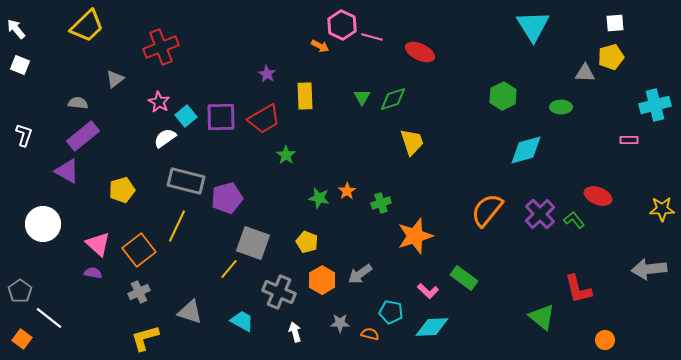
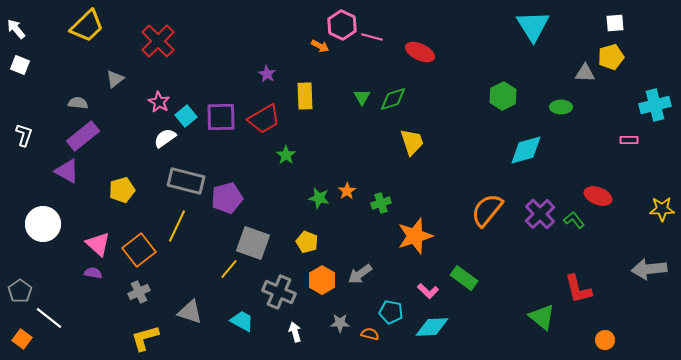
red cross at (161, 47): moved 3 px left, 6 px up; rotated 24 degrees counterclockwise
